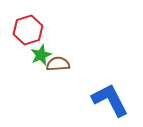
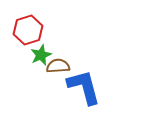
brown semicircle: moved 2 px down
blue L-shape: moved 26 px left, 13 px up; rotated 12 degrees clockwise
